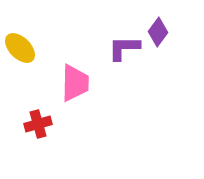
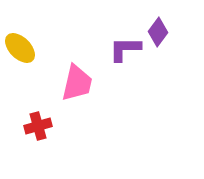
purple L-shape: moved 1 px right, 1 px down
pink trapezoid: moved 2 px right; rotated 12 degrees clockwise
red cross: moved 2 px down
